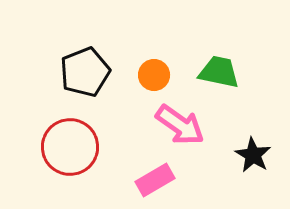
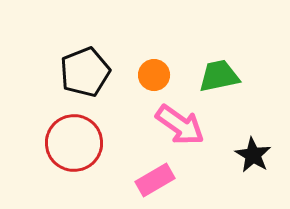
green trapezoid: moved 4 px down; rotated 24 degrees counterclockwise
red circle: moved 4 px right, 4 px up
